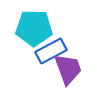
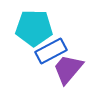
purple trapezoid: rotated 120 degrees counterclockwise
